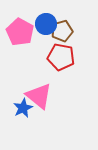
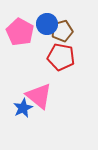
blue circle: moved 1 px right
